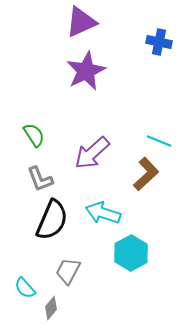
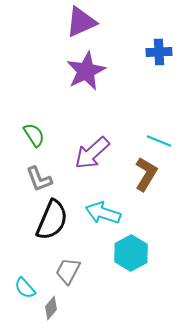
blue cross: moved 10 px down; rotated 15 degrees counterclockwise
brown L-shape: rotated 16 degrees counterclockwise
gray L-shape: moved 1 px left
